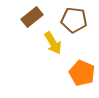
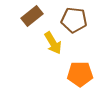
brown rectangle: moved 1 px up
orange pentagon: moved 2 px left, 1 px down; rotated 25 degrees counterclockwise
